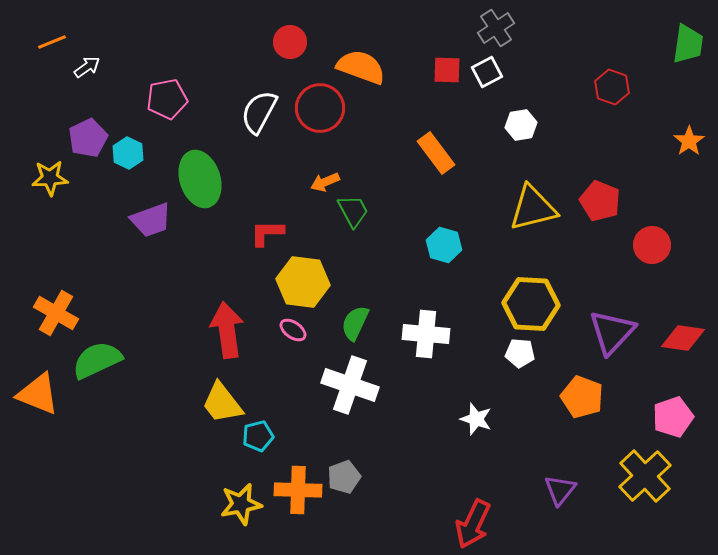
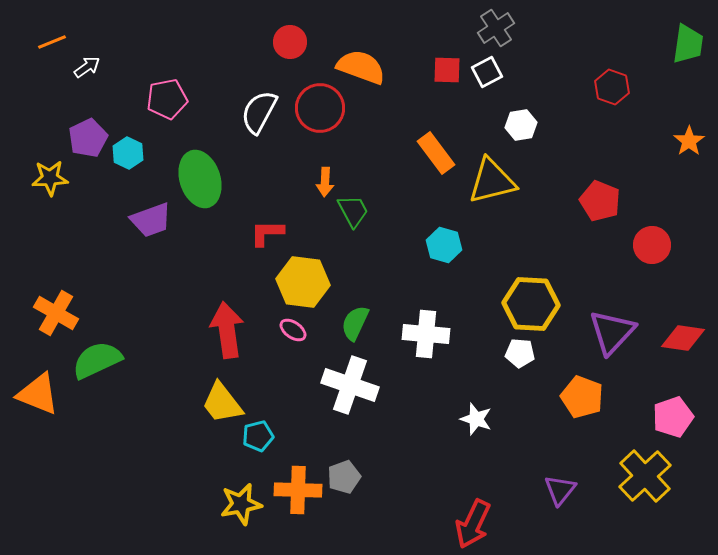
orange arrow at (325, 182): rotated 64 degrees counterclockwise
yellow triangle at (533, 208): moved 41 px left, 27 px up
